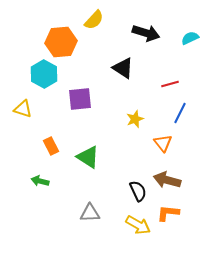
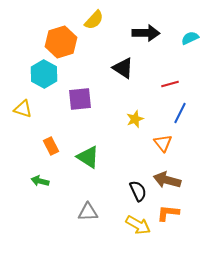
black arrow: rotated 16 degrees counterclockwise
orange hexagon: rotated 12 degrees counterclockwise
gray triangle: moved 2 px left, 1 px up
